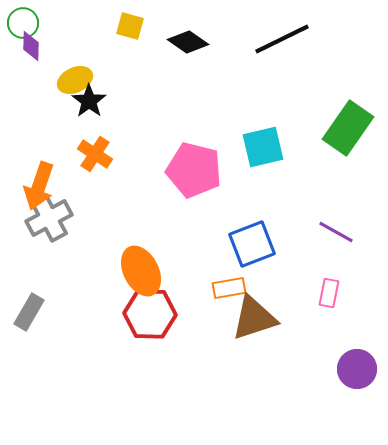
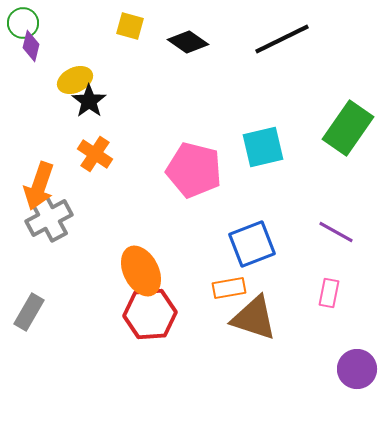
purple diamond: rotated 12 degrees clockwise
red hexagon: rotated 6 degrees counterclockwise
brown triangle: rotated 36 degrees clockwise
